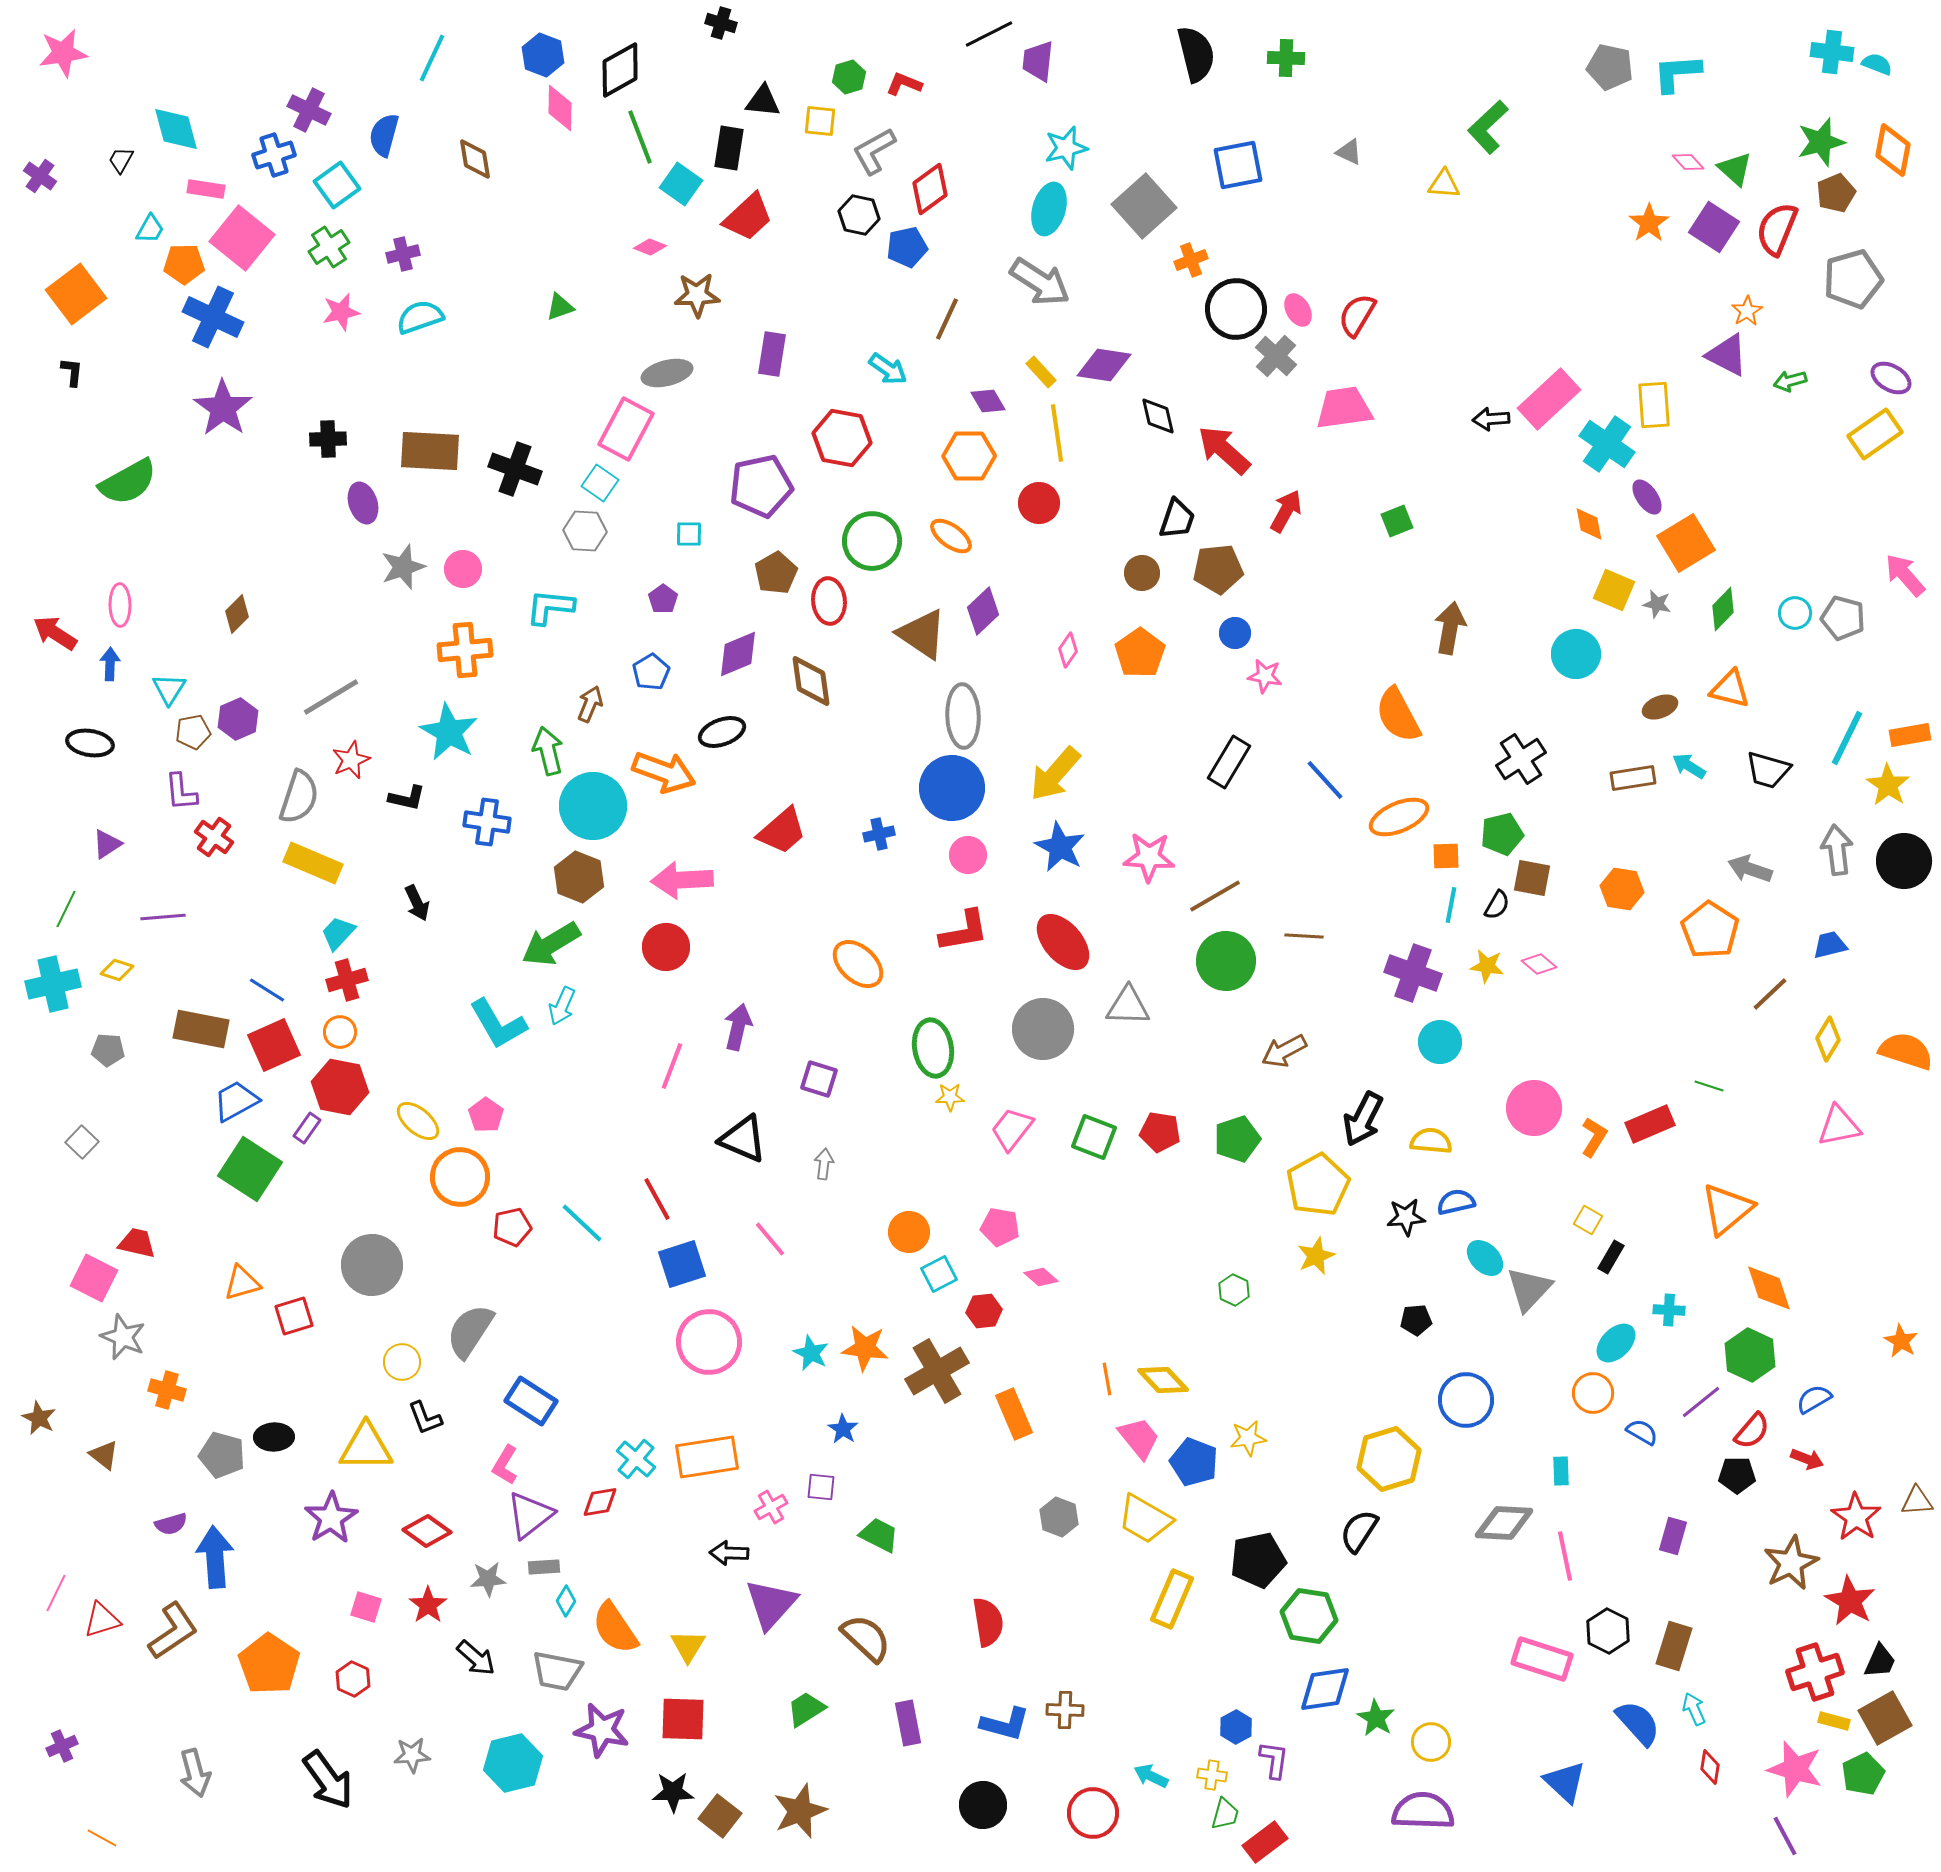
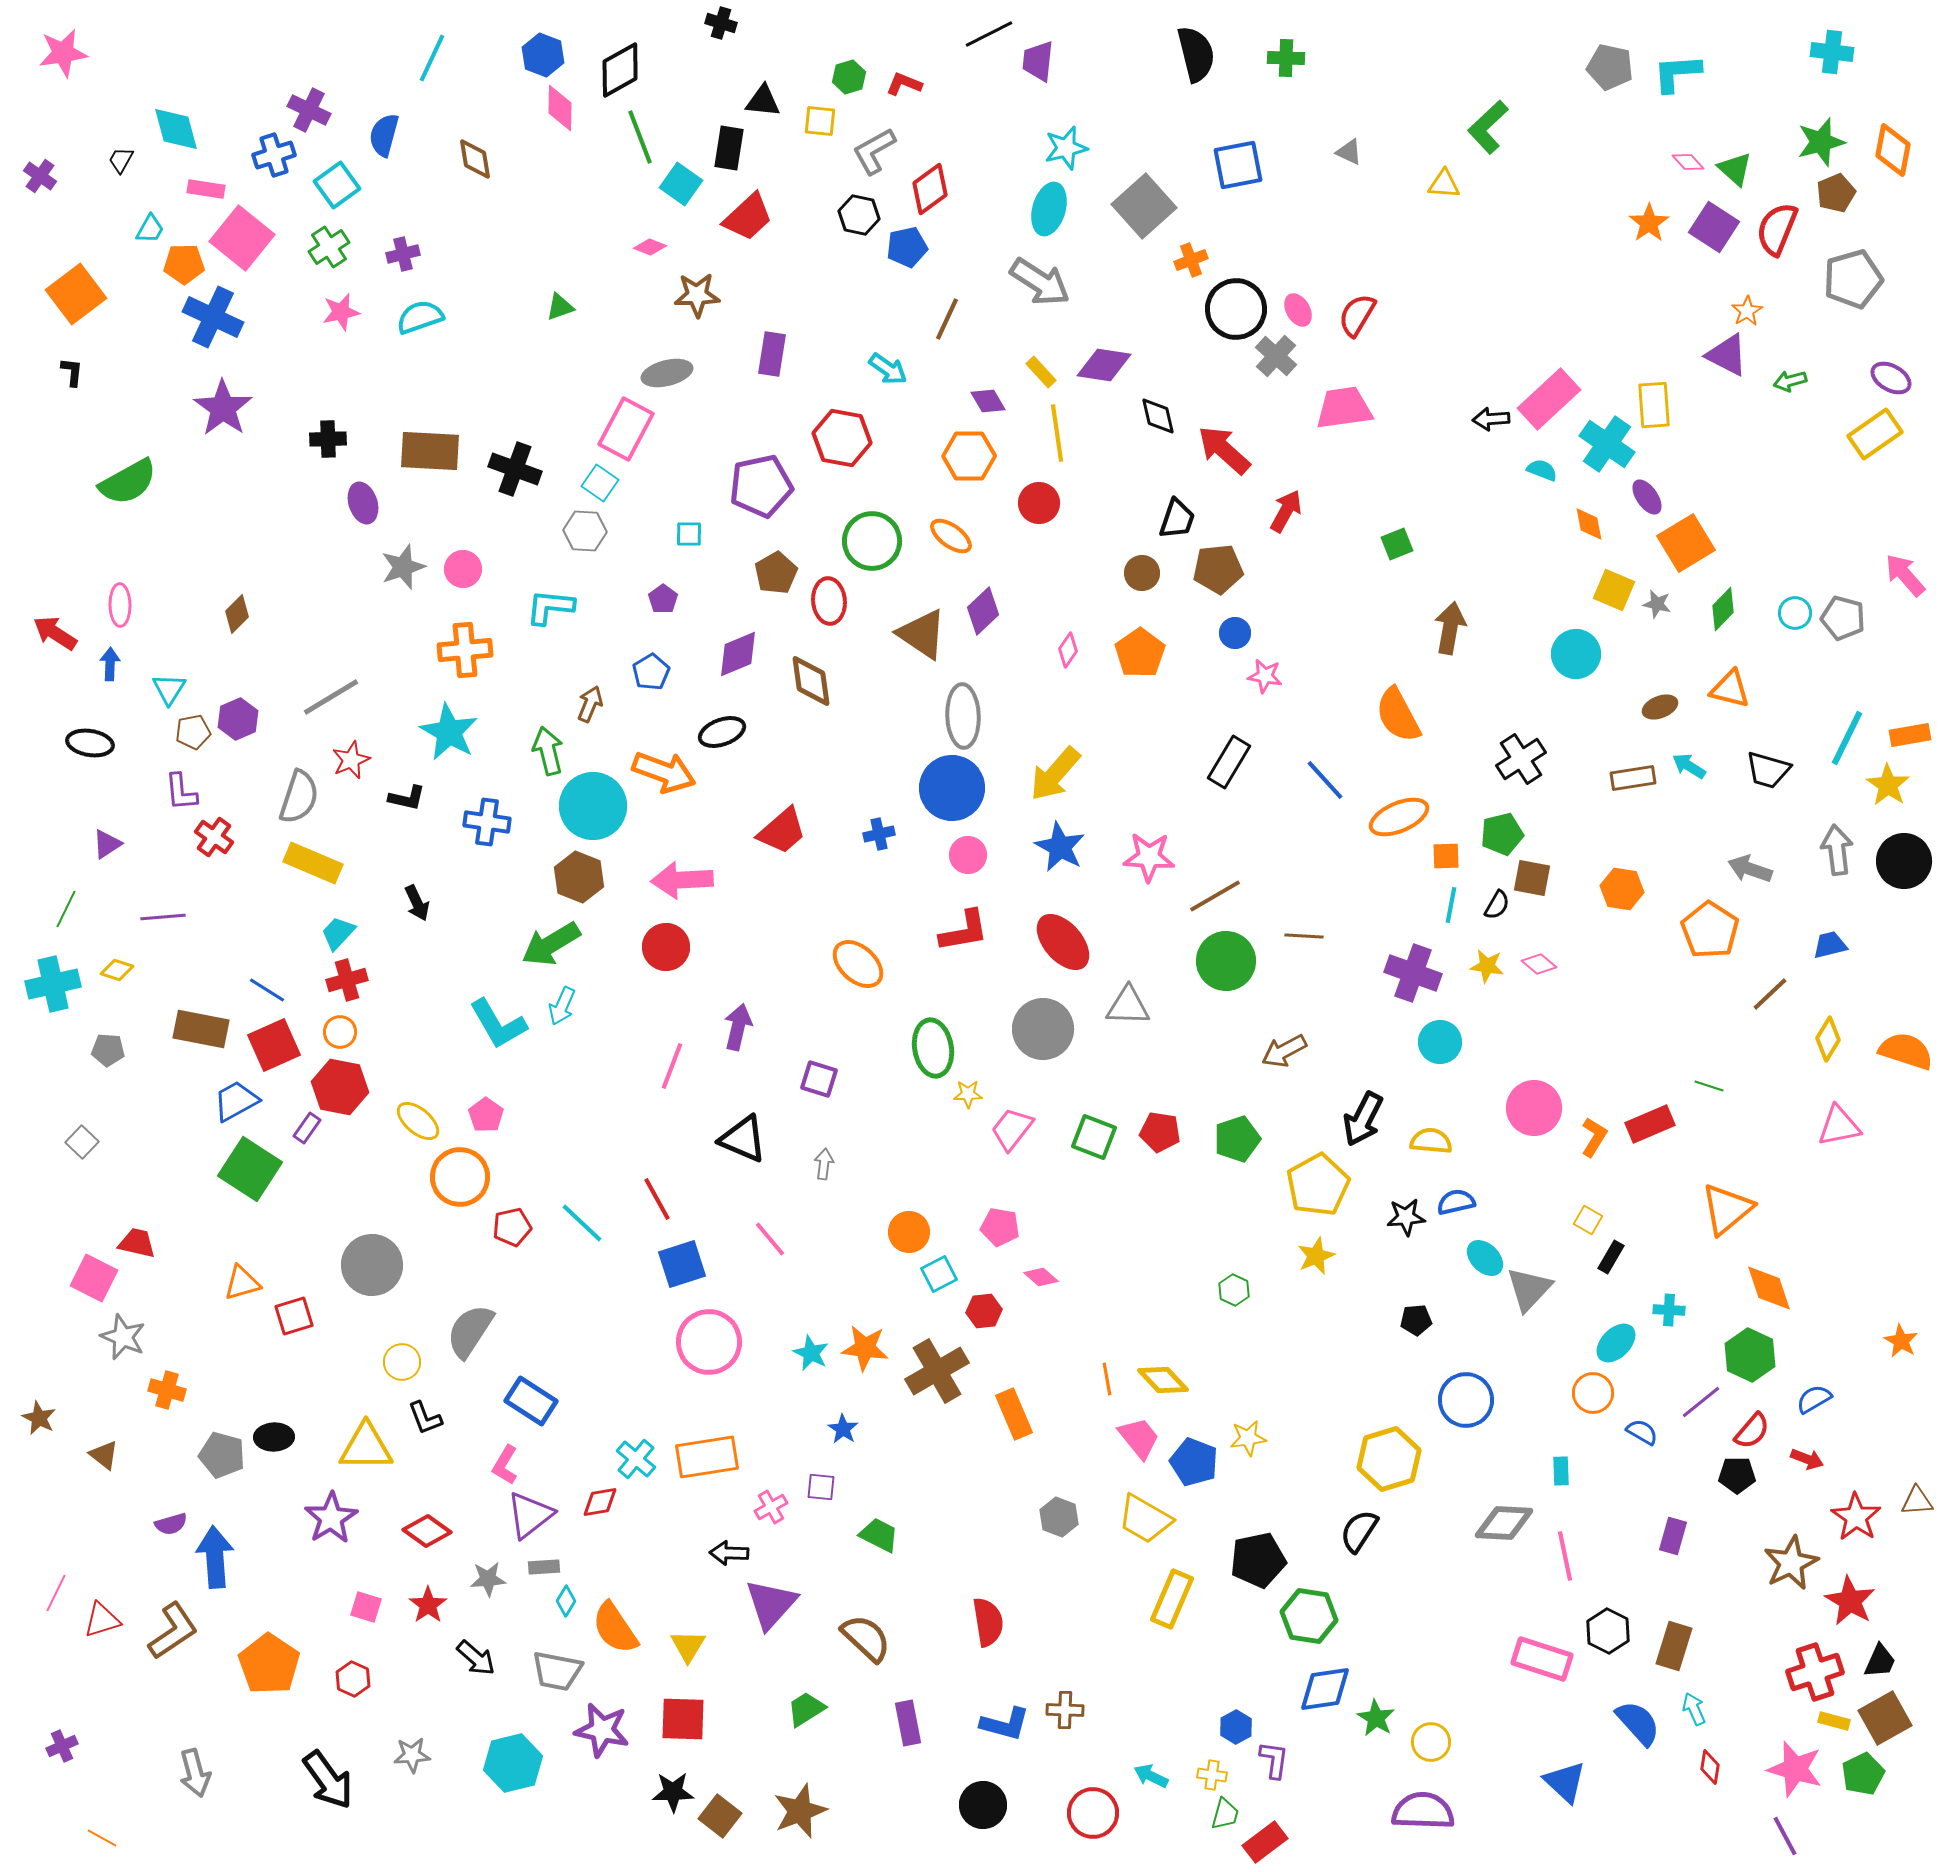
cyan semicircle at (1877, 64): moved 335 px left, 406 px down
green square at (1397, 521): moved 23 px down
yellow star at (950, 1097): moved 18 px right, 3 px up
